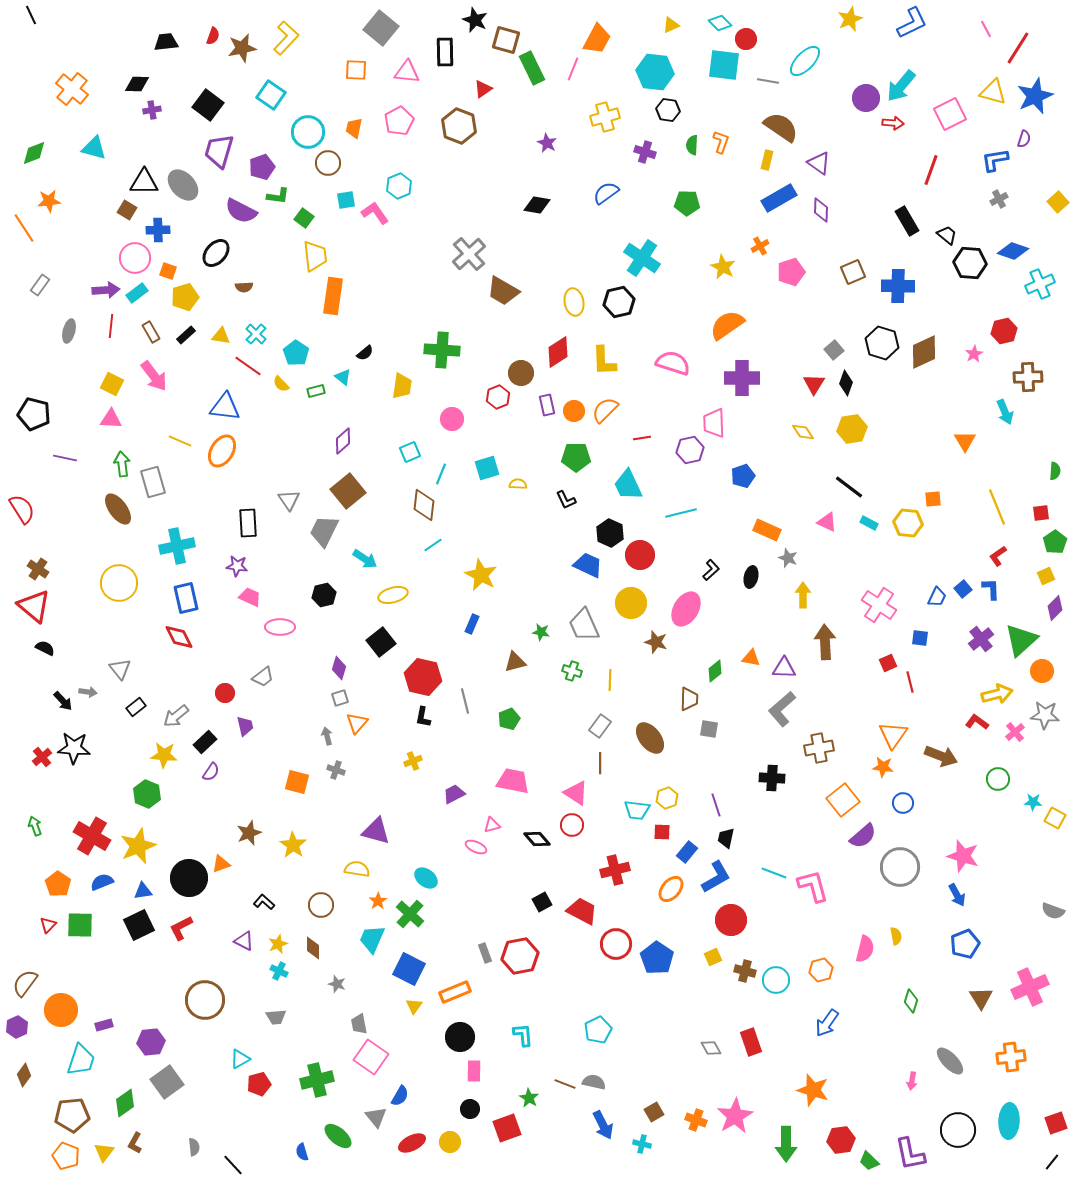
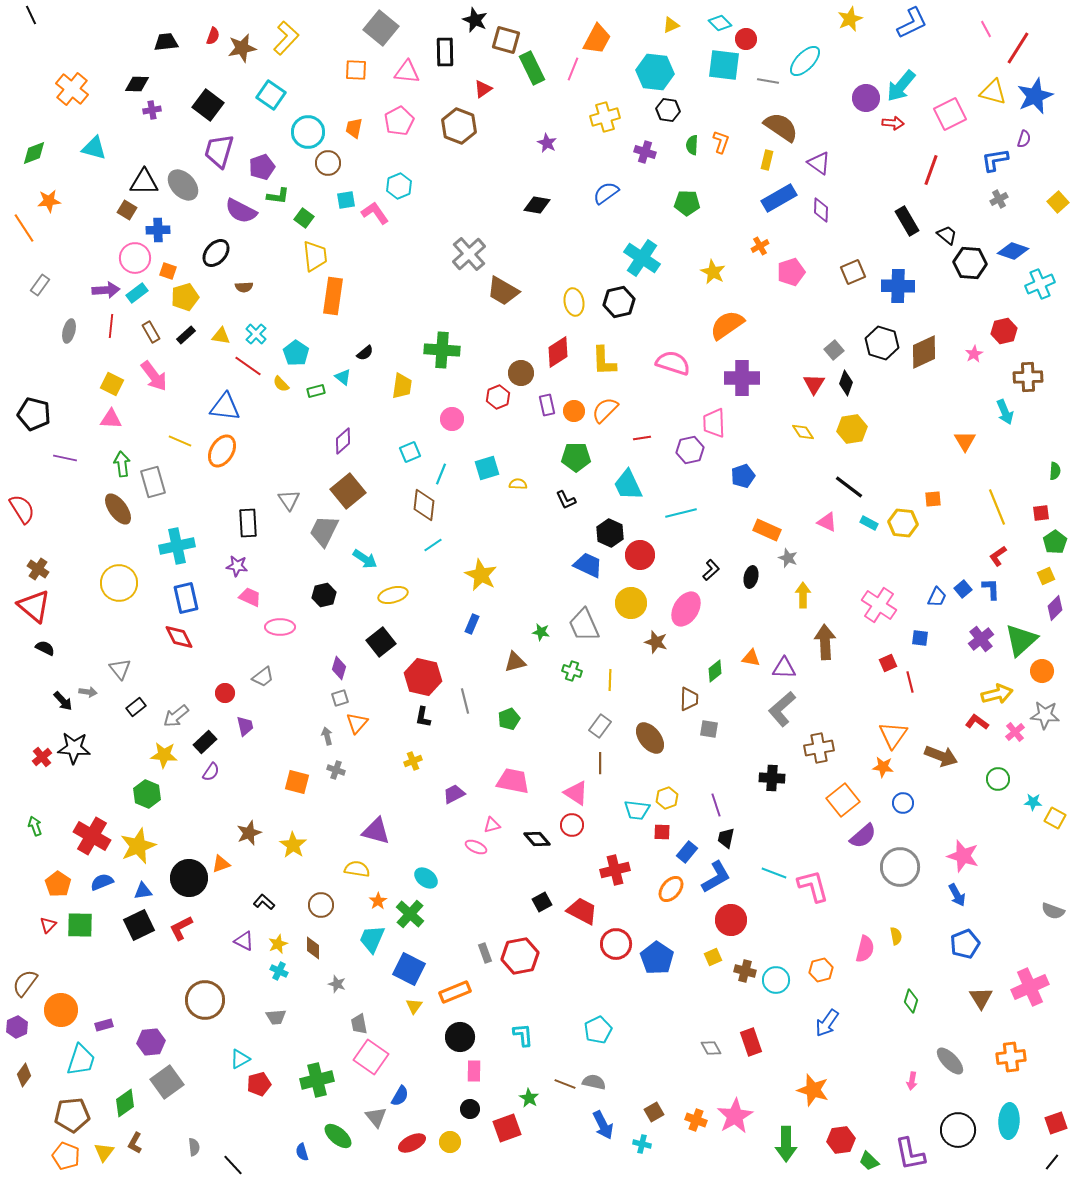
yellow star at (723, 267): moved 10 px left, 5 px down
yellow hexagon at (908, 523): moved 5 px left
